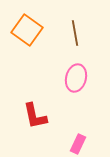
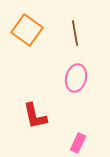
pink rectangle: moved 1 px up
